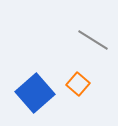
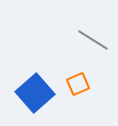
orange square: rotated 25 degrees clockwise
